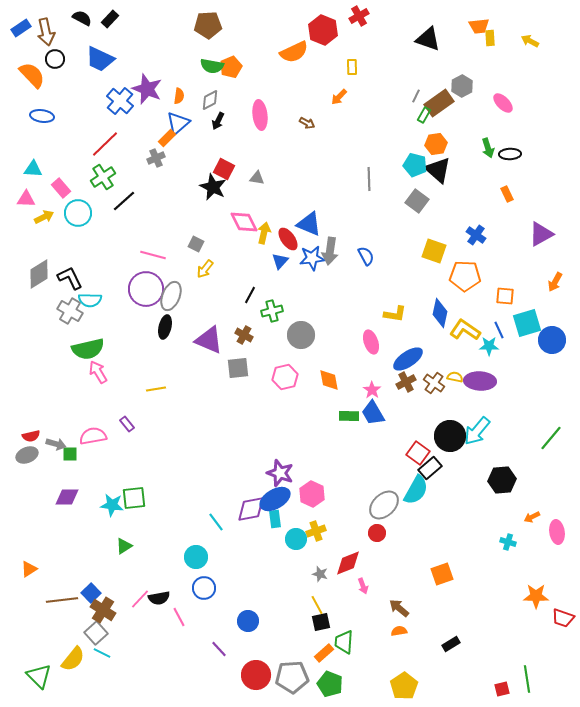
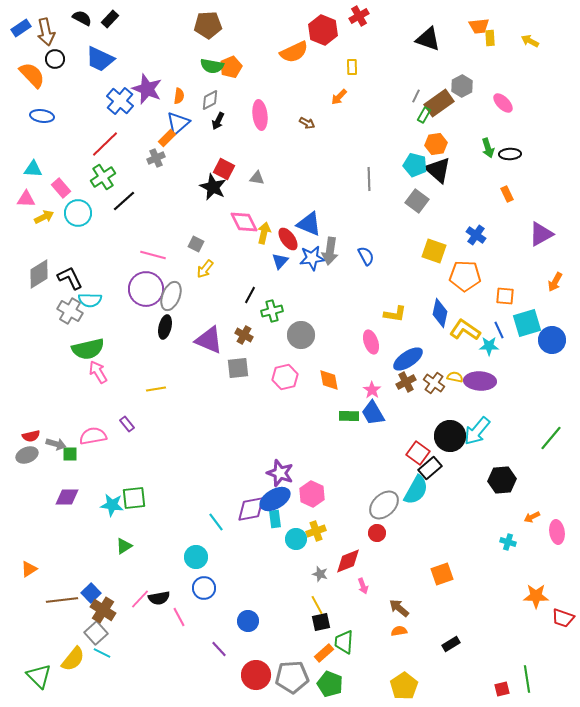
red diamond at (348, 563): moved 2 px up
